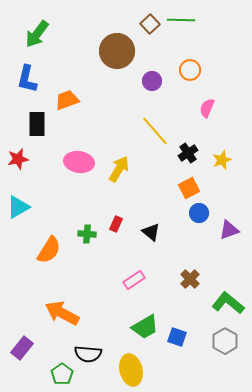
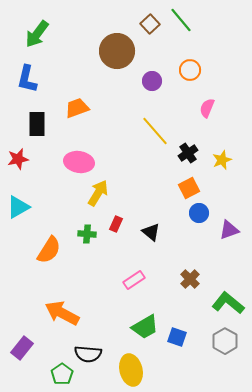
green line: rotated 48 degrees clockwise
orange trapezoid: moved 10 px right, 8 px down
yellow arrow: moved 21 px left, 24 px down
